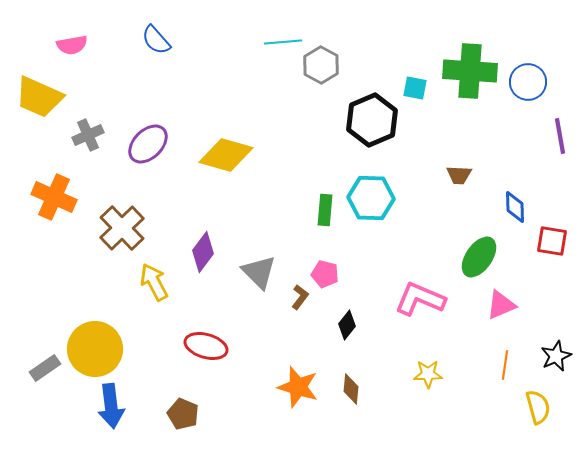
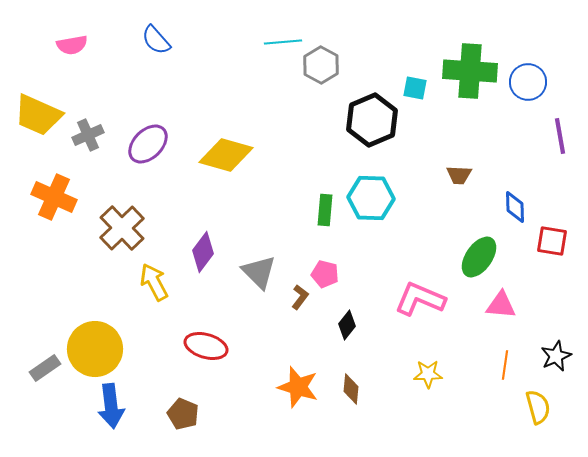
yellow trapezoid: moved 1 px left, 18 px down
pink triangle: rotated 28 degrees clockwise
